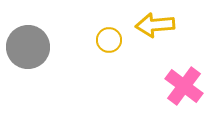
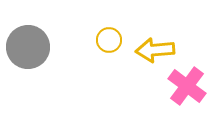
yellow arrow: moved 25 px down
pink cross: moved 3 px right
